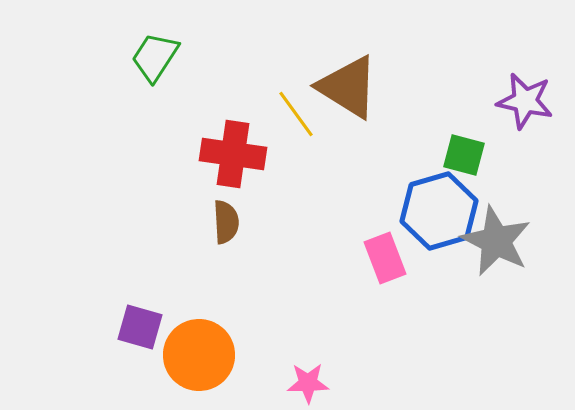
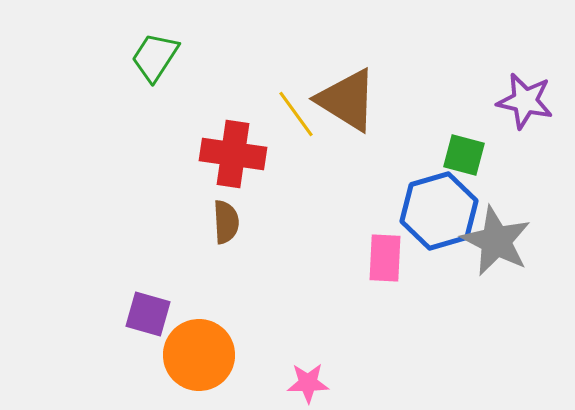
brown triangle: moved 1 px left, 13 px down
pink rectangle: rotated 24 degrees clockwise
purple square: moved 8 px right, 13 px up
